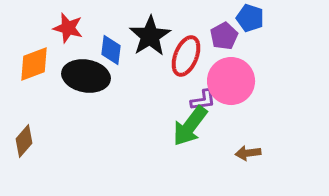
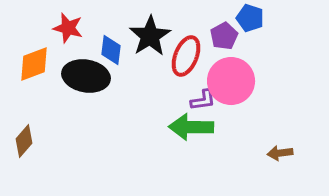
green arrow: moved 1 px right, 1 px down; rotated 54 degrees clockwise
brown arrow: moved 32 px right
